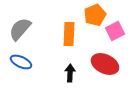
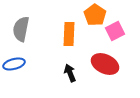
orange pentagon: rotated 15 degrees counterclockwise
gray semicircle: moved 1 px right; rotated 30 degrees counterclockwise
blue ellipse: moved 7 px left, 2 px down; rotated 40 degrees counterclockwise
black arrow: rotated 24 degrees counterclockwise
